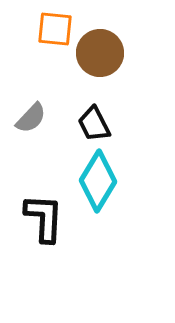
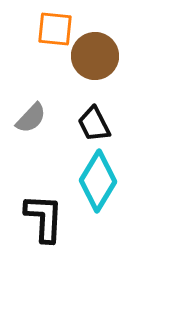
brown circle: moved 5 px left, 3 px down
